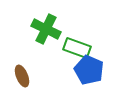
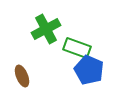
green cross: rotated 36 degrees clockwise
